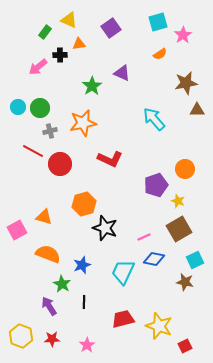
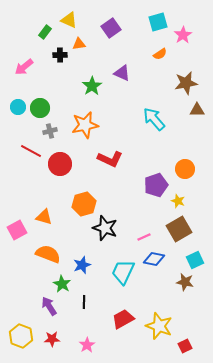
pink arrow at (38, 67): moved 14 px left
orange star at (83, 123): moved 2 px right, 2 px down
red line at (33, 151): moved 2 px left
red trapezoid at (123, 319): rotated 15 degrees counterclockwise
